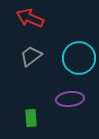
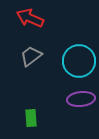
cyan circle: moved 3 px down
purple ellipse: moved 11 px right
